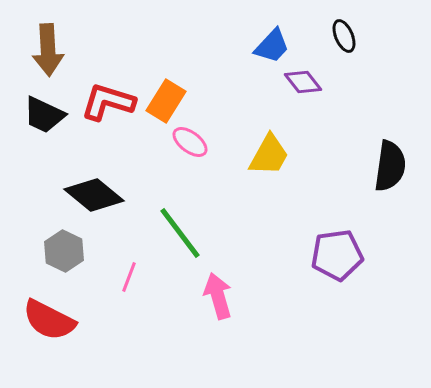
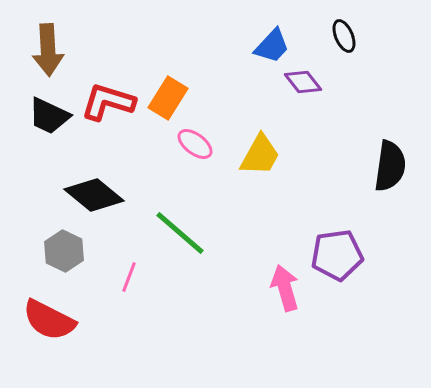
orange rectangle: moved 2 px right, 3 px up
black trapezoid: moved 5 px right, 1 px down
pink ellipse: moved 5 px right, 2 px down
yellow trapezoid: moved 9 px left
green line: rotated 12 degrees counterclockwise
pink arrow: moved 67 px right, 8 px up
